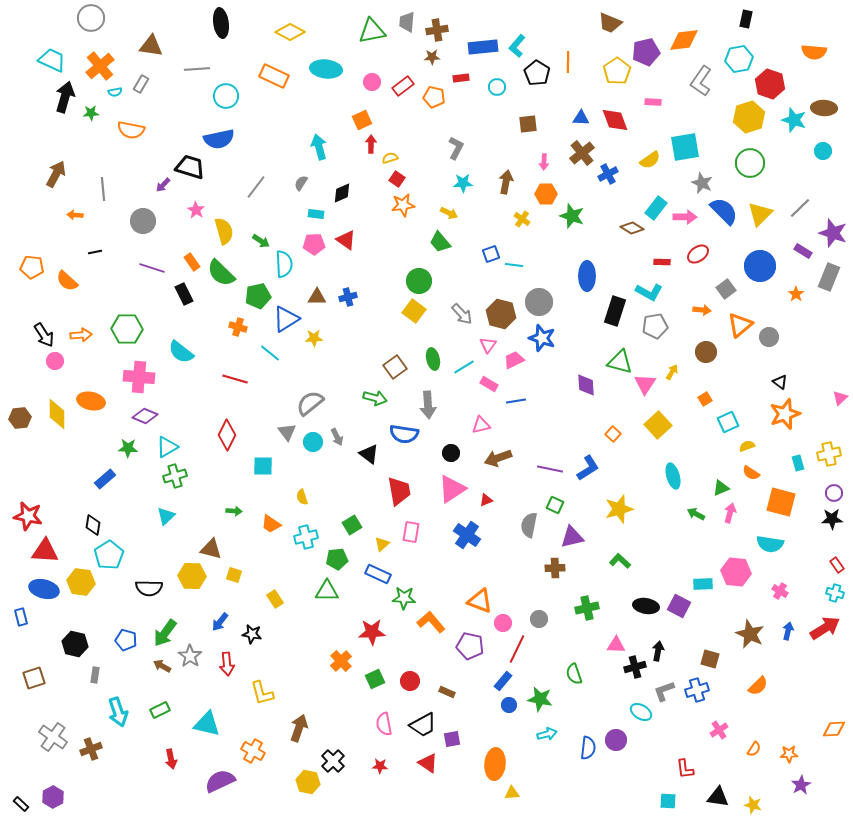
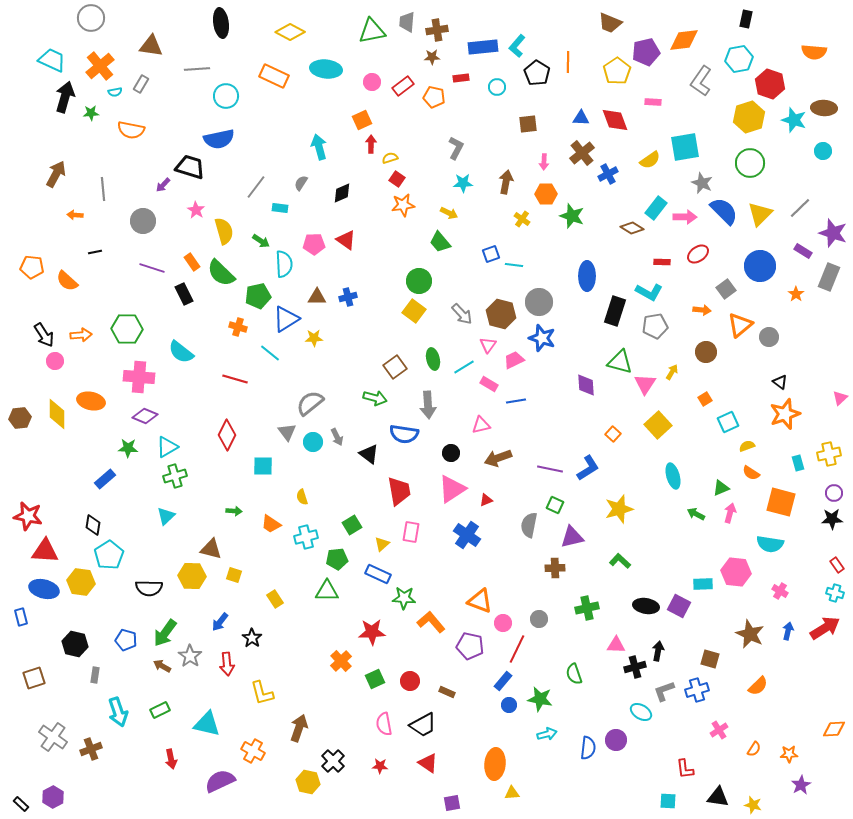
cyan rectangle at (316, 214): moved 36 px left, 6 px up
black star at (252, 634): moved 4 px down; rotated 24 degrees clockwise
purple square at (452, 739): moved 64 px down
